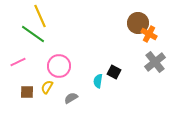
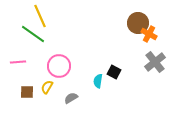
pink line: rotated 21 degrees clockwise
